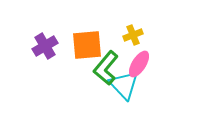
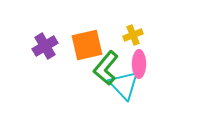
orange square: rotated 8 degrees counterclockwise
pink ellipse: rotated 32 degrees counterclockwise
